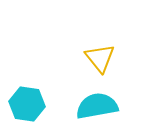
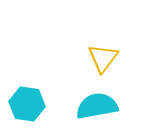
yellow triangle: moved 3 px right; rotated 16 degrees clockwise
